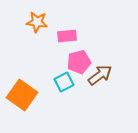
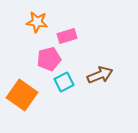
pink rectangle: rotated 12 degrees counterclockwise
pink pentagon: moved 30 px left, 3 px up
brown arrow: rotated 15 degrees clockwise
